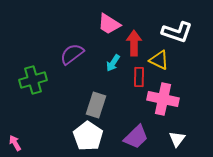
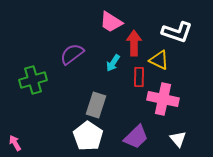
pink trapezoid: moved 2 px right, 2 px up
white triangle: moved 1 px right; rotated 18 degrees counterclockwise
